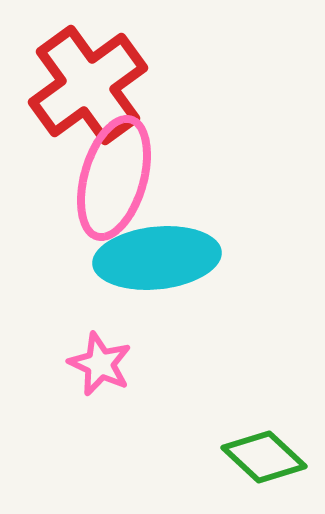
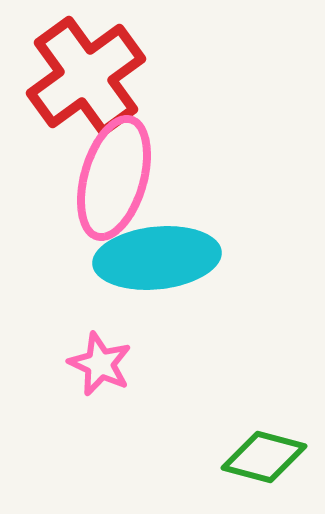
red cross: moved 2 px left, 9 px up
green diamond: rotated 28 degrees counterclockwise
